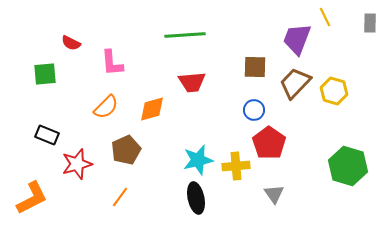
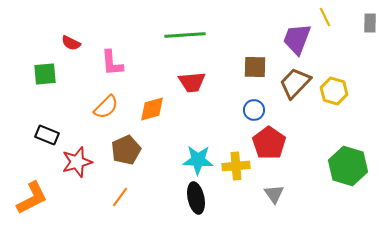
cyan star: rotated 16 degrees clockwise
red star: moved 2 px up
